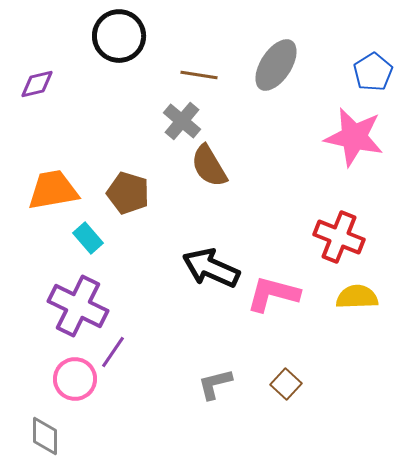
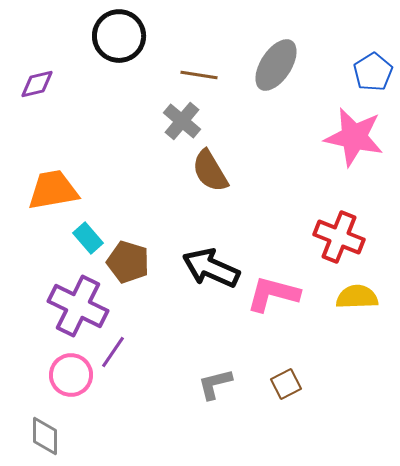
brown semicircle: moved 1 px right, 5 px down
brown pentagon: moved 69 px down
pink circle: moved 4 px left, 4 px up
brown square: rotated 20 degrees clockwise
